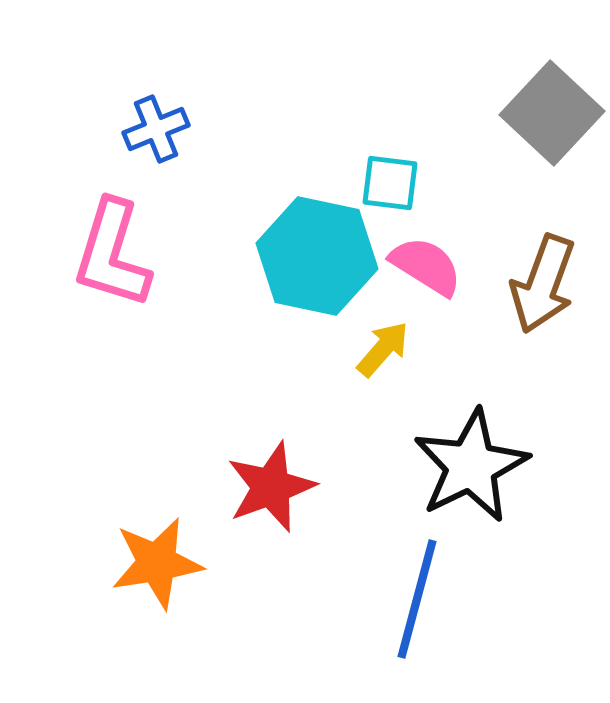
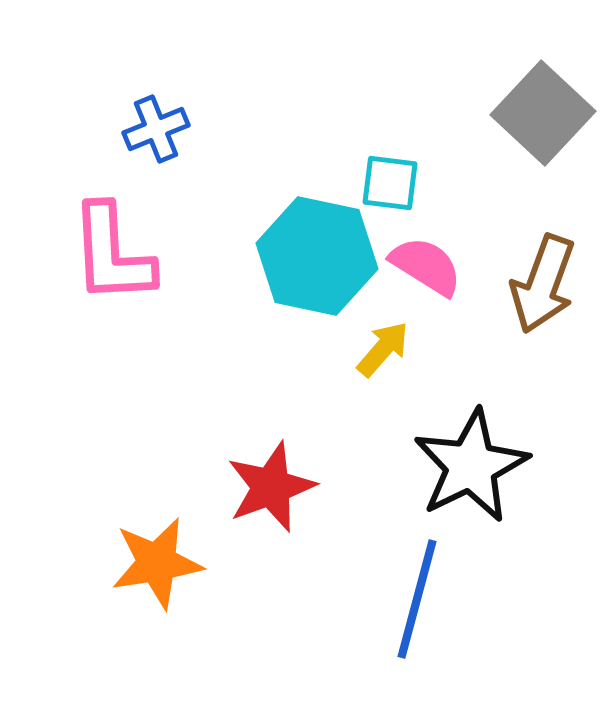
gray square: moved 9 px left
pink L-shape: rotated 20 degrees counterclockwise
